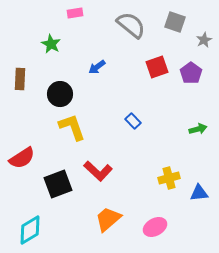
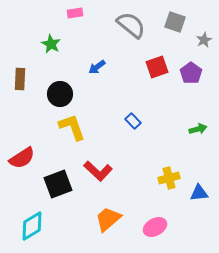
cyan diamond: moved 2 px right, 4 px up
